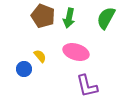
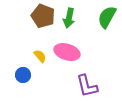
green semicircle: moved 1 px right, 1 px up
pink ellipse: moved 9 px left
blue circle: moved 1 px left, 6 px down
